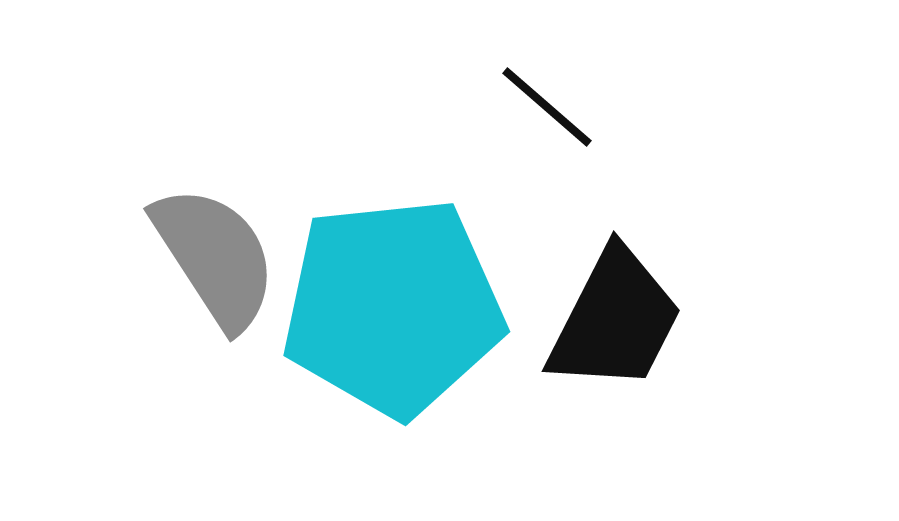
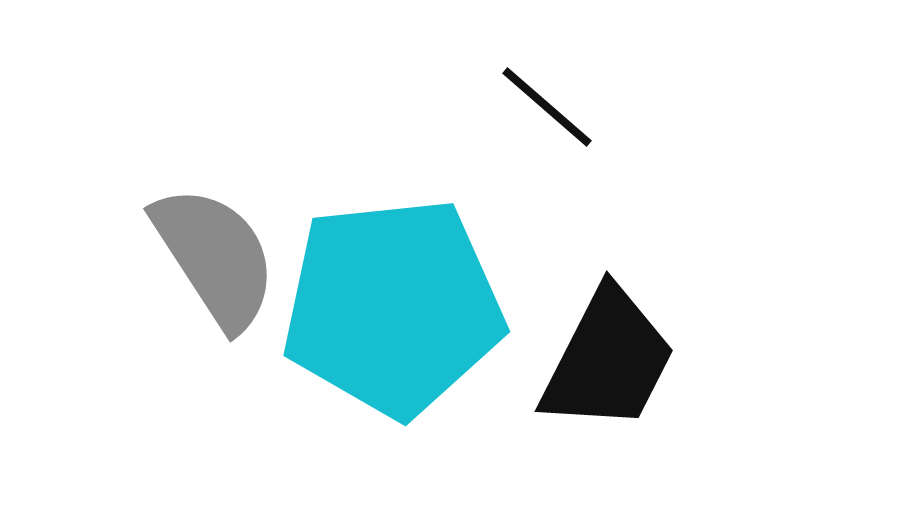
black trapezoid: moved 7 px left, 40 px down
